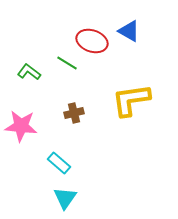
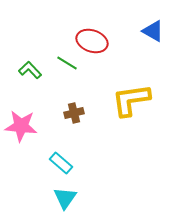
blue triangle: moved 24 px right
green L-shape: moved 1 px right, 2 px up; rotated 10 degrees clockwise
cyan rectangle: moved 2 px right
